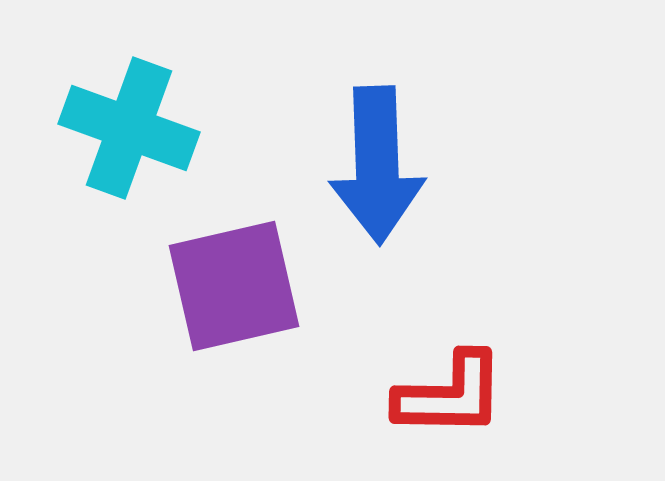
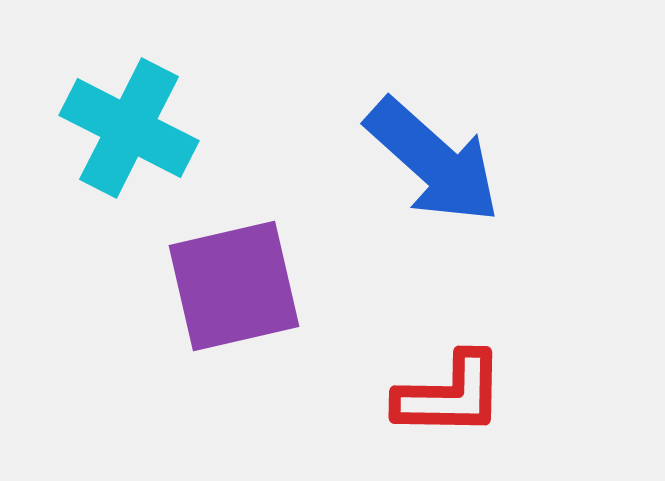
cyan cross: rotated 7 degrees clockwise
blue arrow: moved 56 px right, 4 px up; rotated 46 degrees counterclockwise
